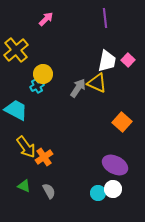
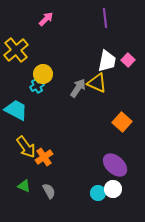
purple ellipse: rotated 15 degrees clockwise
